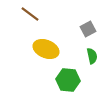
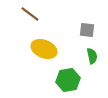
gray square: moved 1 px left, 1 px down; rotated 35 degrees clockwise
yellow ellipse: moved 2 px left
green hexagon: rotated 15 degrees counterclockwise
